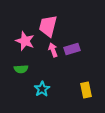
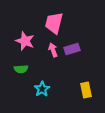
pink trapezoid: moved 6 px right, 3 px up
